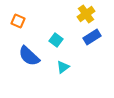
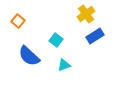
orange square: rotated 16 degrees clockwise
blue rectangle: moved 3 px right, 1 px up
cyan triangle: moved 1 px right, 2 px up; rotated 16 degrees clockwise
